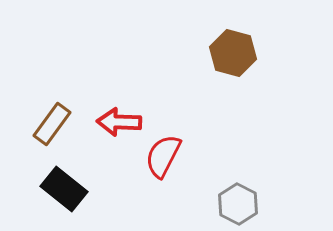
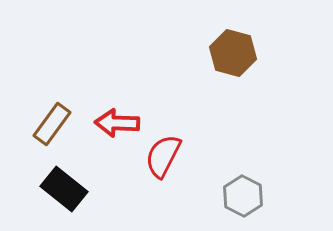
red arrow: moved 2 px left, 1 px down
gray hexagon: moved 5 px right, 8 px up
